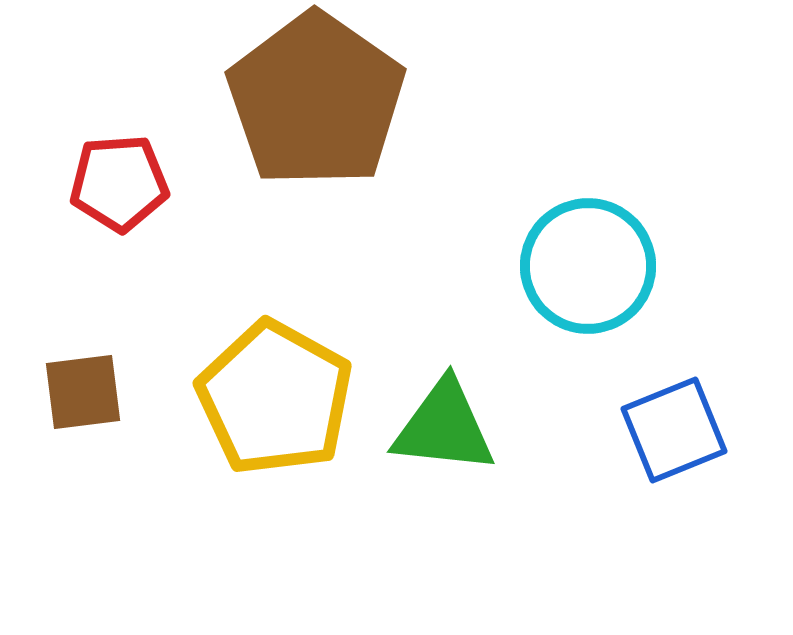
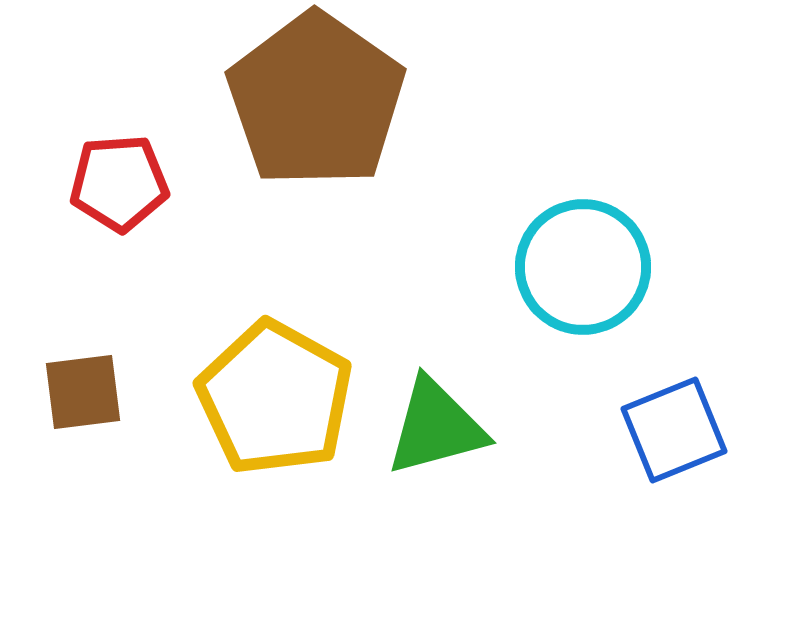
cyan circle: moved 5 px left, 1 px down
green triangle: moved 8 px left; rotated 21 degrees counterclockwise
